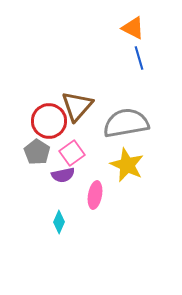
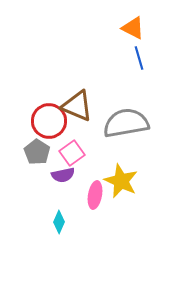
brown triangle: rotated 48 degrees counterclockwise
yellow star: moved 6 px left, 16 px down
